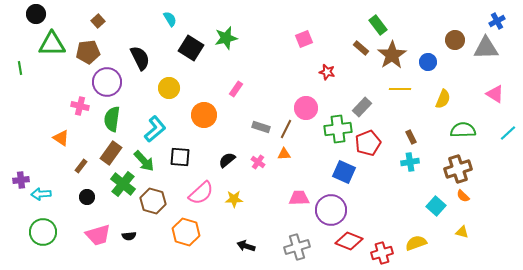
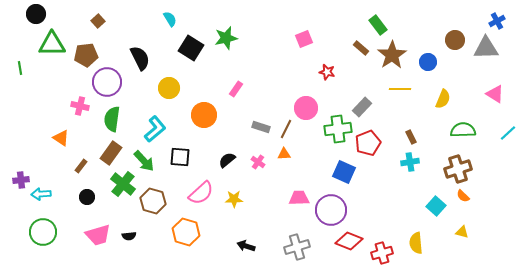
brown pentagon at (88, 52): moved 2 px left, 3 px down
yellow semicircle at (416, 243): rotated 75 degrees counterclockwise
